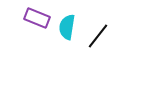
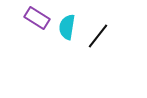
purple rectangle: rotated 10 degrees clockwise
